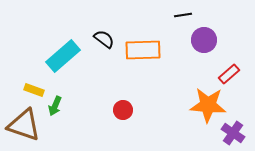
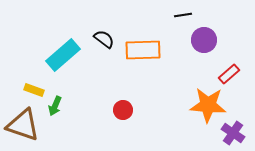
cyan rectangle: moved 1 px up
brown triangle: moved 1 px left
